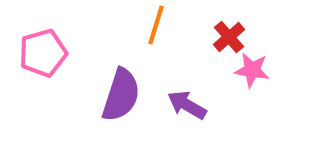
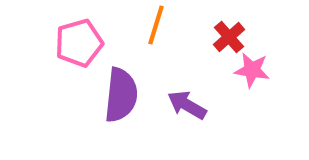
pink pentagon: moved 36 px right, 10 px up
purple semicircle: rotated 12 degrees counterclockwise
